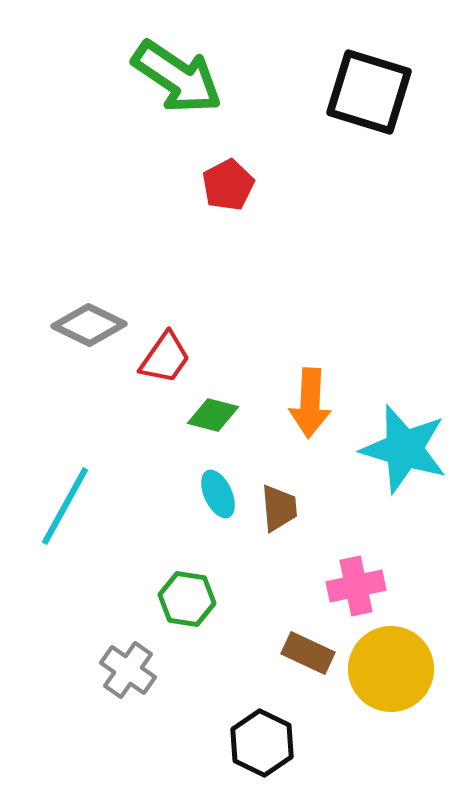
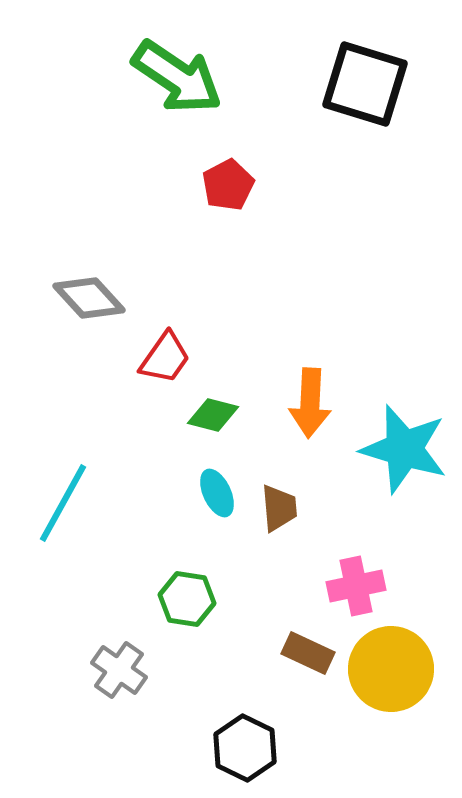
black square: moved 4 px left, 8 px up
gray diamond: moved 27 px up; rotated 22 degrees clockwise
cyan ellipse: moved 1 px left, 1 px up
cyan line: moved 2 px left, 3 px up
gray cross: moved 9 px left
black hexagon: moved 17 px left, 5 px down
